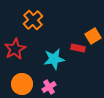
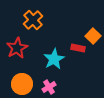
orange square: rotated 14 degrees counterclockwise
red star: moved 2 px right, 1 px up
cyan star: rotated 20 degrees counterclockwise
